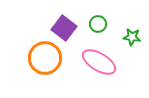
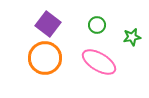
green circle: moved 1 px left, 1 px down
purple square: moved 16 px left, 4 px up
green star: rotated 18 degrees counterclockwise
